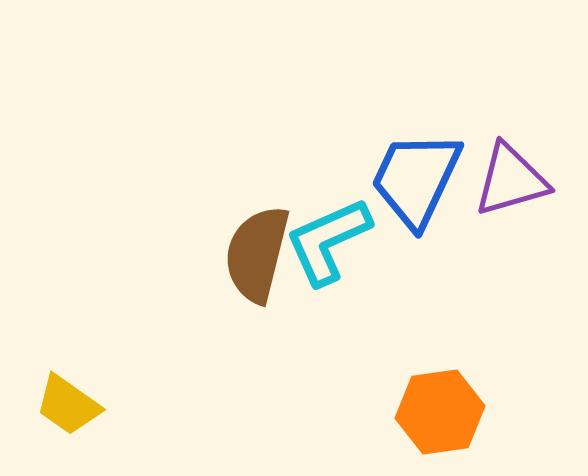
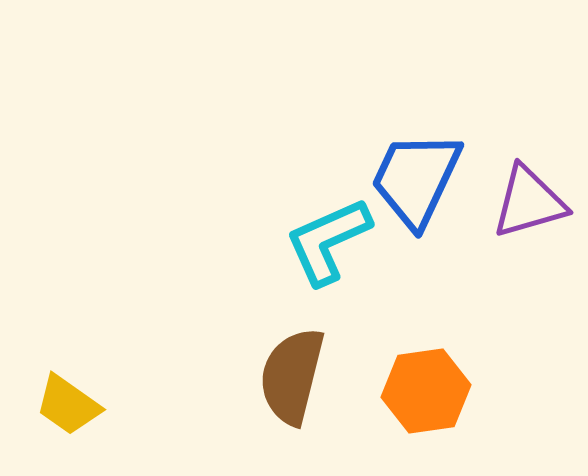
purple triangle: moved 18 px right, 22 px down
brown semicircle: moved 35 px right, 122 px down
orange hexagon: moved 14 px left, 21 px up
